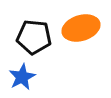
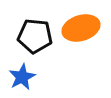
black pentagon: moved 1 px right, 1 px up
